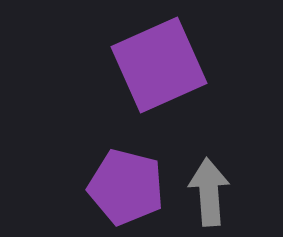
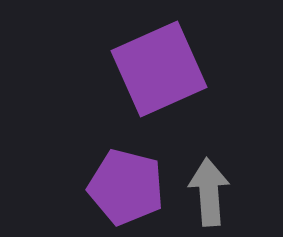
purple square: moved 4 px down
